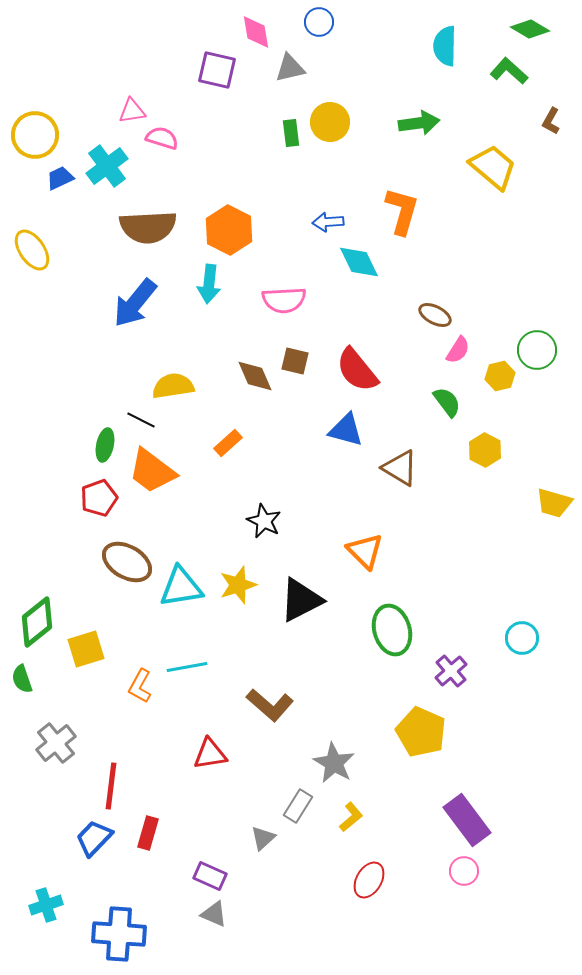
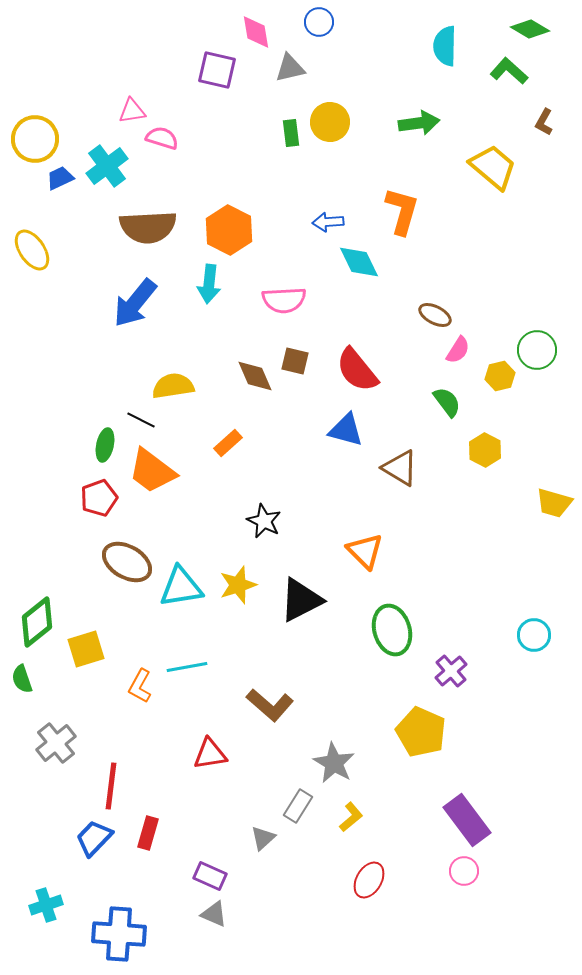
brown L-shape at (551, 121): moved 7 px left, 1 px down
yellow circle at (35, 135): moved 4 px down
cyan circle at (522, 638): moved 12 px right, 3 px up
